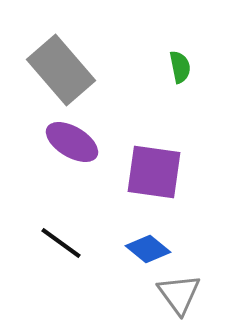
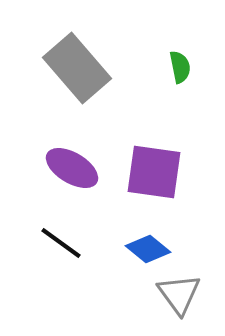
gray rectangle: moved 16 px right, 2 px up
purple ellipse: moved 26 px down
